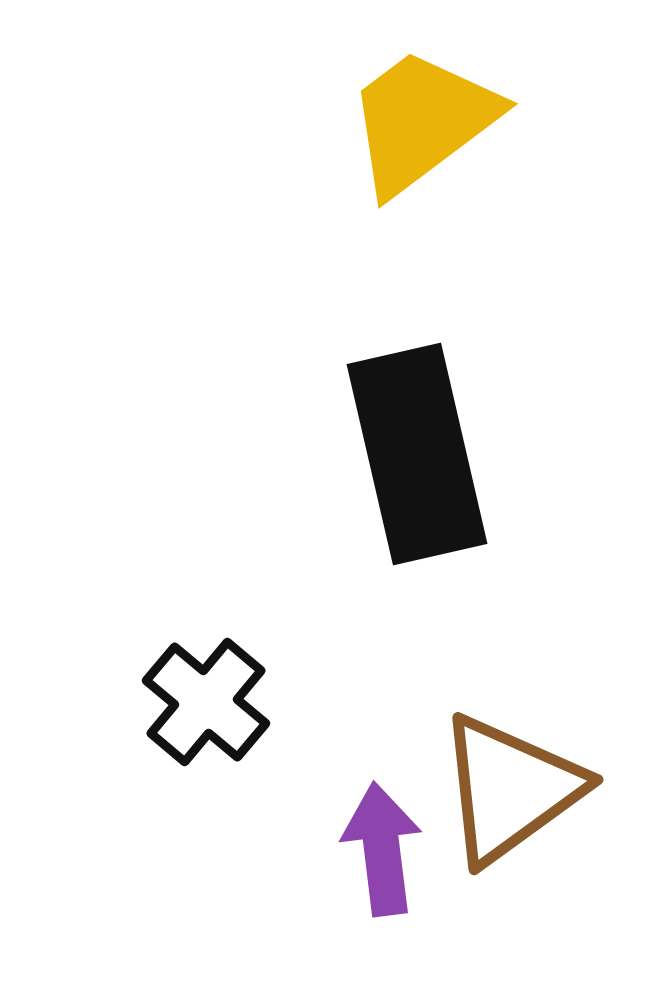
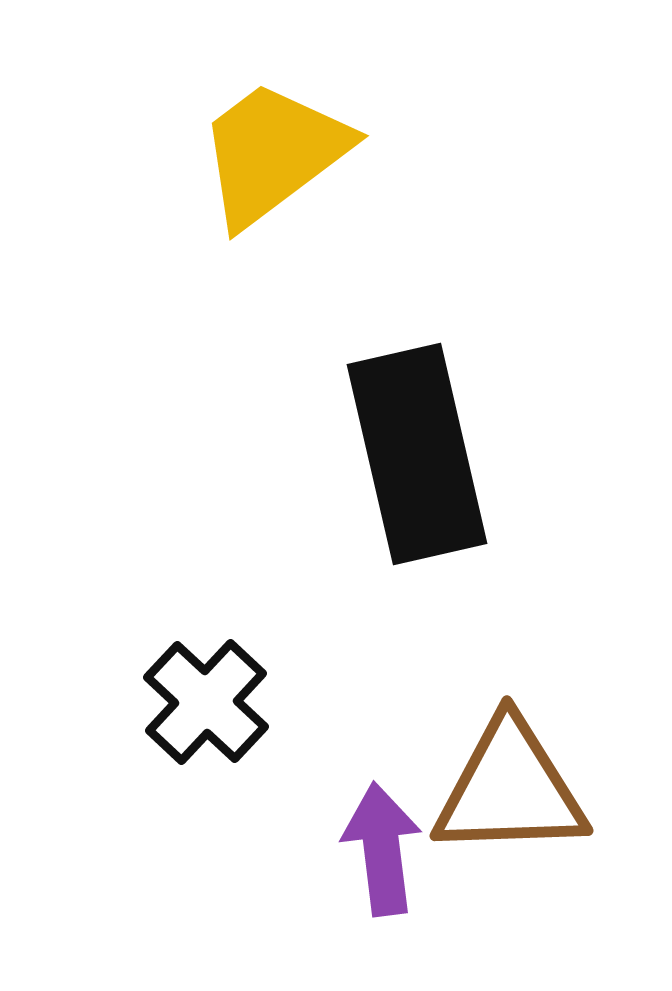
yellow trapezoid: moved 149 px left, 32 px down
black cross: rotated 3 degrees clockwise
brown triangle: rotated 34 degrees clockwise
